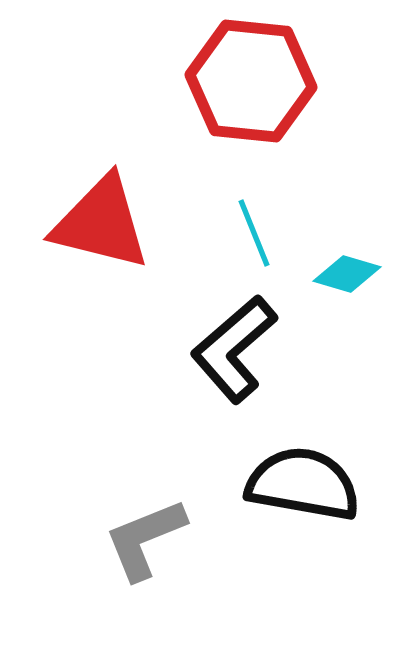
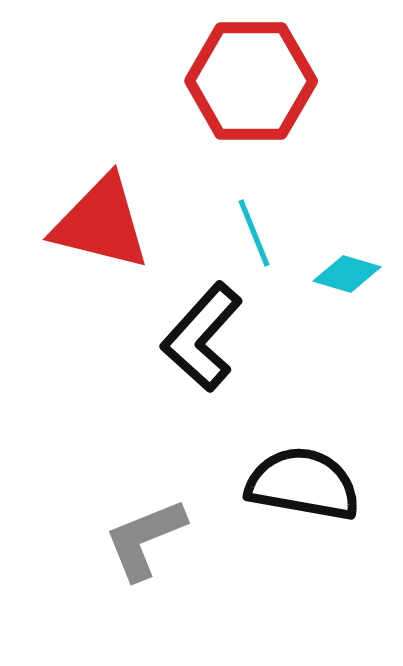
red hexagon: rotated 6 degrees counterclockwise
black L-shape: moved 32 px left, 12 px up; rotated 7 degrees counterclockwise
